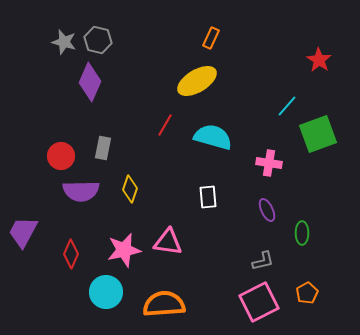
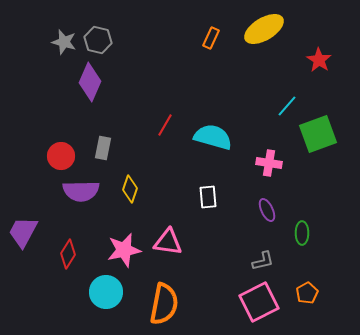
yellow ellipse: moved 67 px right, 52 px up
red diamond: moved 3 px left; rotated 8 degrees clockwise
orange semicircle: rotated 105 degrees clockwise
